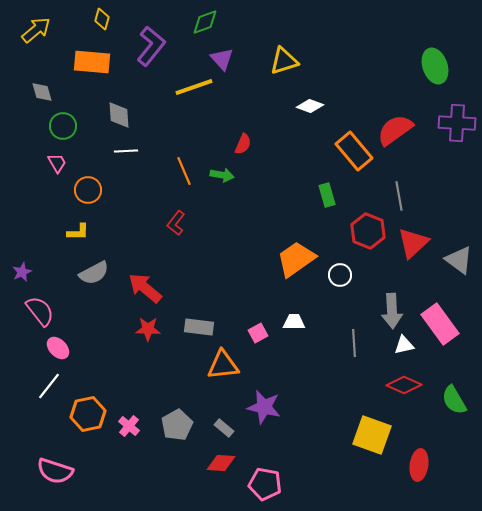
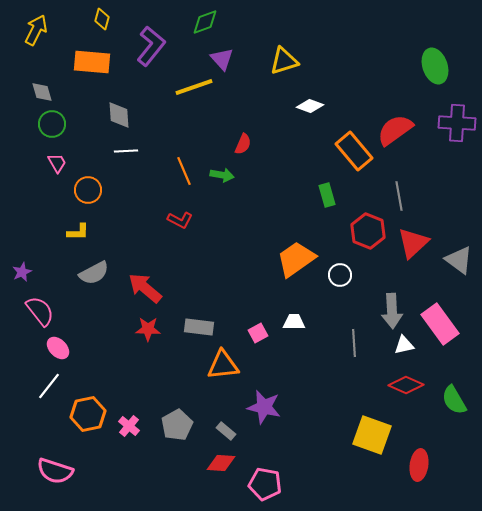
yellow arrow at (36, 30): rotated 24 degrees counterclockwise
green circle at (63, 126): moved 11 px left, 2 px up
red L-shape at (176, 223): moved 4 px right, 3 px up; rotated 100 degrees counterclockwise
red diamond at (404, 385): moved 2 px right
gray rectangle at (224, 428): moved 2 px right, 3 px down
